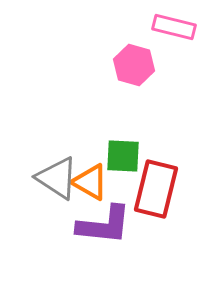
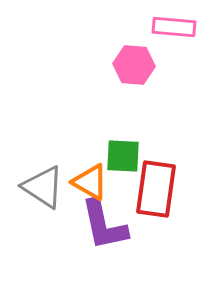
pink rectangle: rotated 9 degrees counterclockwise
pink hexagon: rotated 12 degrees counterclockwise
gray triangle: moved 14 px left, 9 px down
red rectangle: rotated 6 degrees counterclockwise
purple L-shape: rotated 72 degrees clockwise
